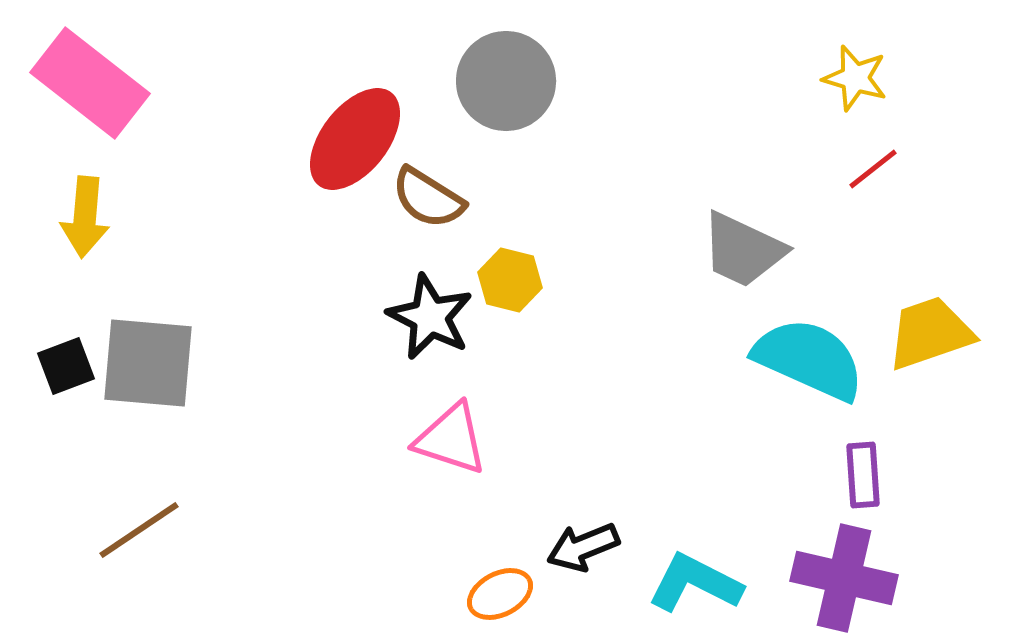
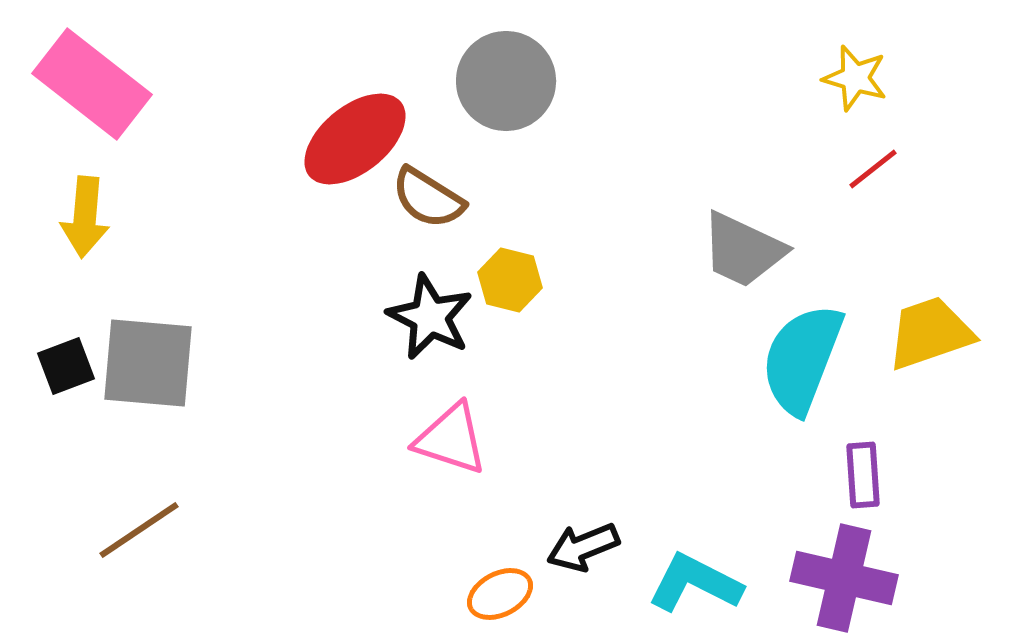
pink rectangle: moved 2 px right, 1 px down
red ellipse: rotated 13 degrees clockwise
cyan semicircle: moved 7 px left; rotated 93 degrees counterclockwise
